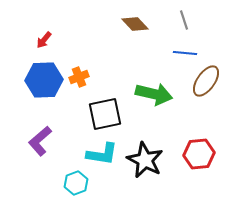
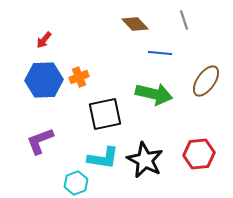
blue line: moved 25 px left
purple L-shape: rotated 20 degrees clockwise
cyan L-shape: moved 1 px right, 4 px down
